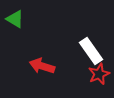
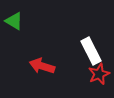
green triangle: moved 1 px left, 2 px down
white rectangle: rotated 8 degrees clockwise
